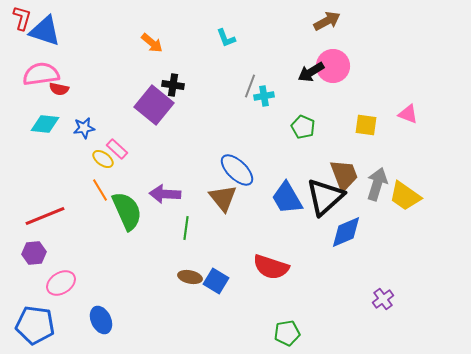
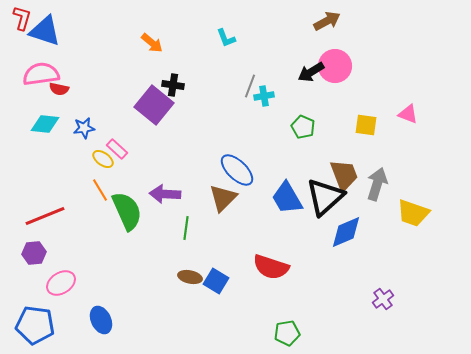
pink circle at (333, 66): moved 2 px right
yellow trapezoid at (405, 196): moved 8 px right, 17 px down; rotated 16 degrees counterclockwise
brown triangle at (223, 198): rotated 24 degrees clockwise
